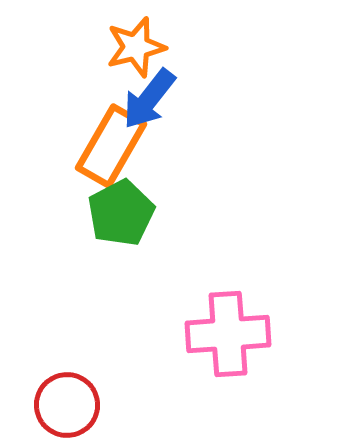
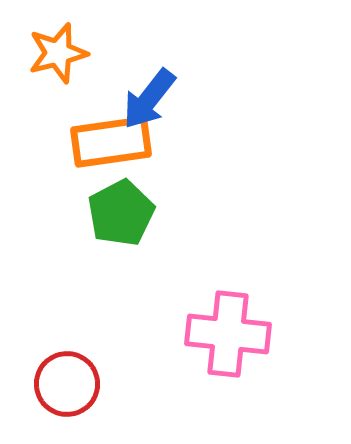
orange star: moved 78 px left, 6 px down
orange rectangle: moved 4 px up; rotated 52 degrees clockwise
pink cross: rotated 10 degrees clockwise
red circle: moved 21 px up
